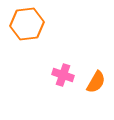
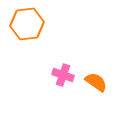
orange semicircle: rotated 85 degrees counterclockwise
